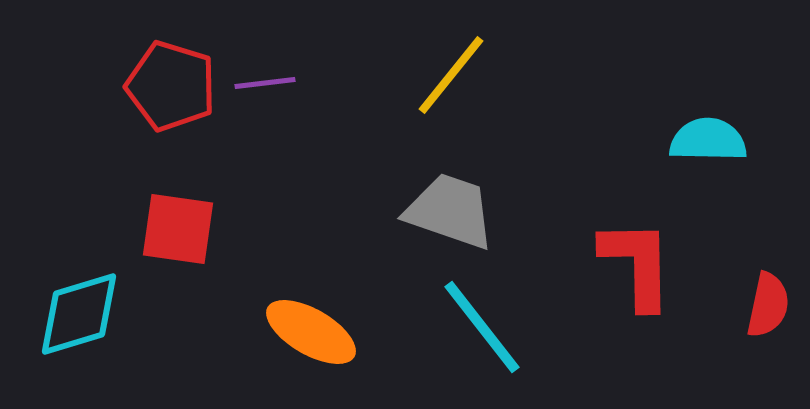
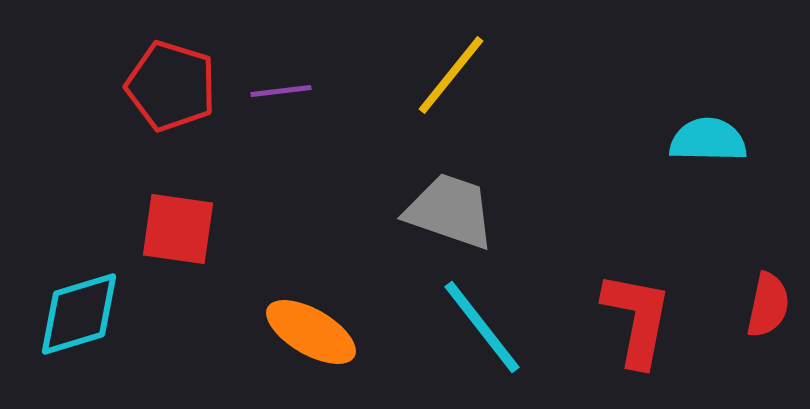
purple line: moved 16 px right, 8 px down
red L-shape: moved 55 px down; rotated 12 degrees clockwise
